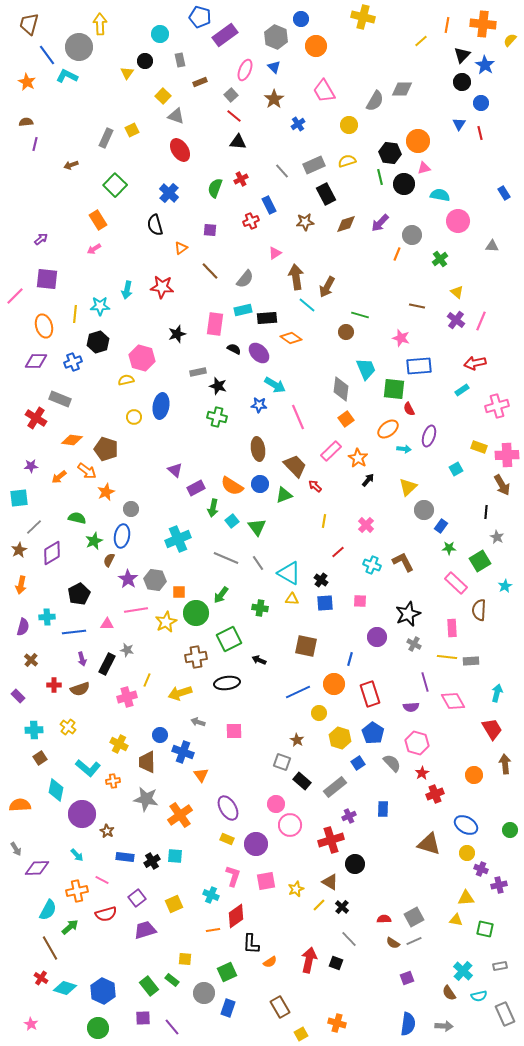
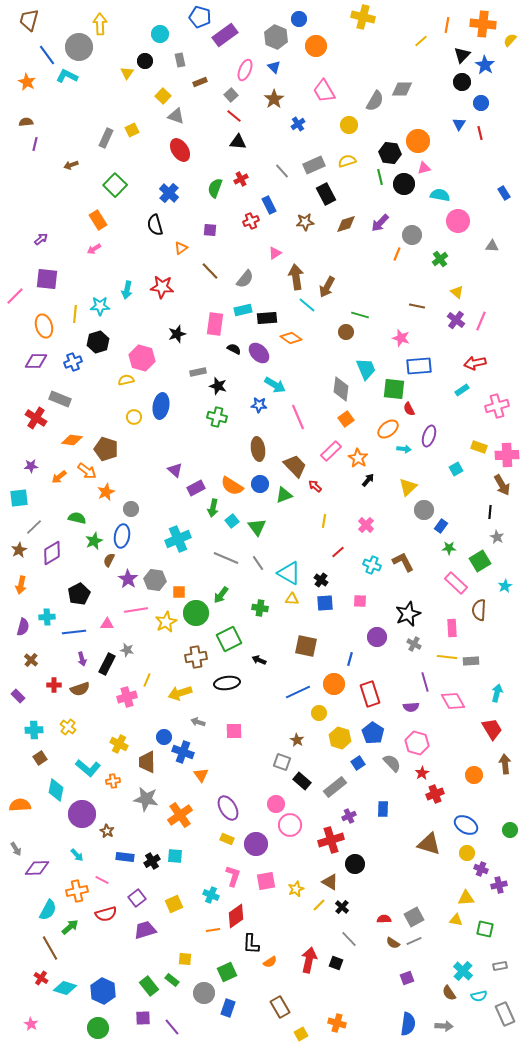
blue circle at (301, 19): moved 2 px left
brown trapezoid at (29, 24): moved 4 px up
black line at (486, 512): moved 4 px right
blue circle at (160, 735): moved 4 px right, 2 px down
